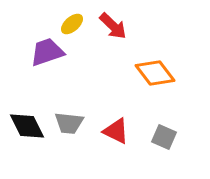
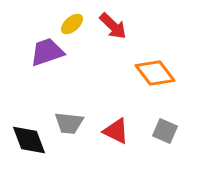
black diamond: moved 2 px right, 14 px down; rotated 6 degrees clockwise
gray square: moved 1 px right, 6 px up
